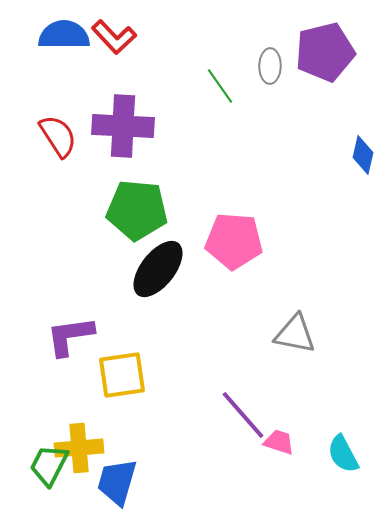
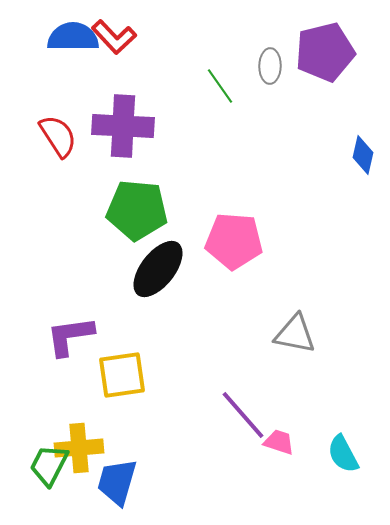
blue semicircle: moved 9 px right, 2 px down
